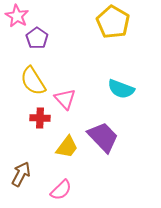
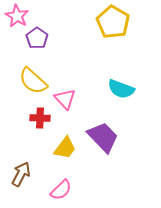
yellow semicircle: rotated 16 degrees counterclockwise
yellow trapezoid: moved 2 px left, 1 px down
